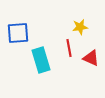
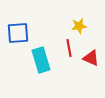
yellow star: moved 1 px left, 1 px up
